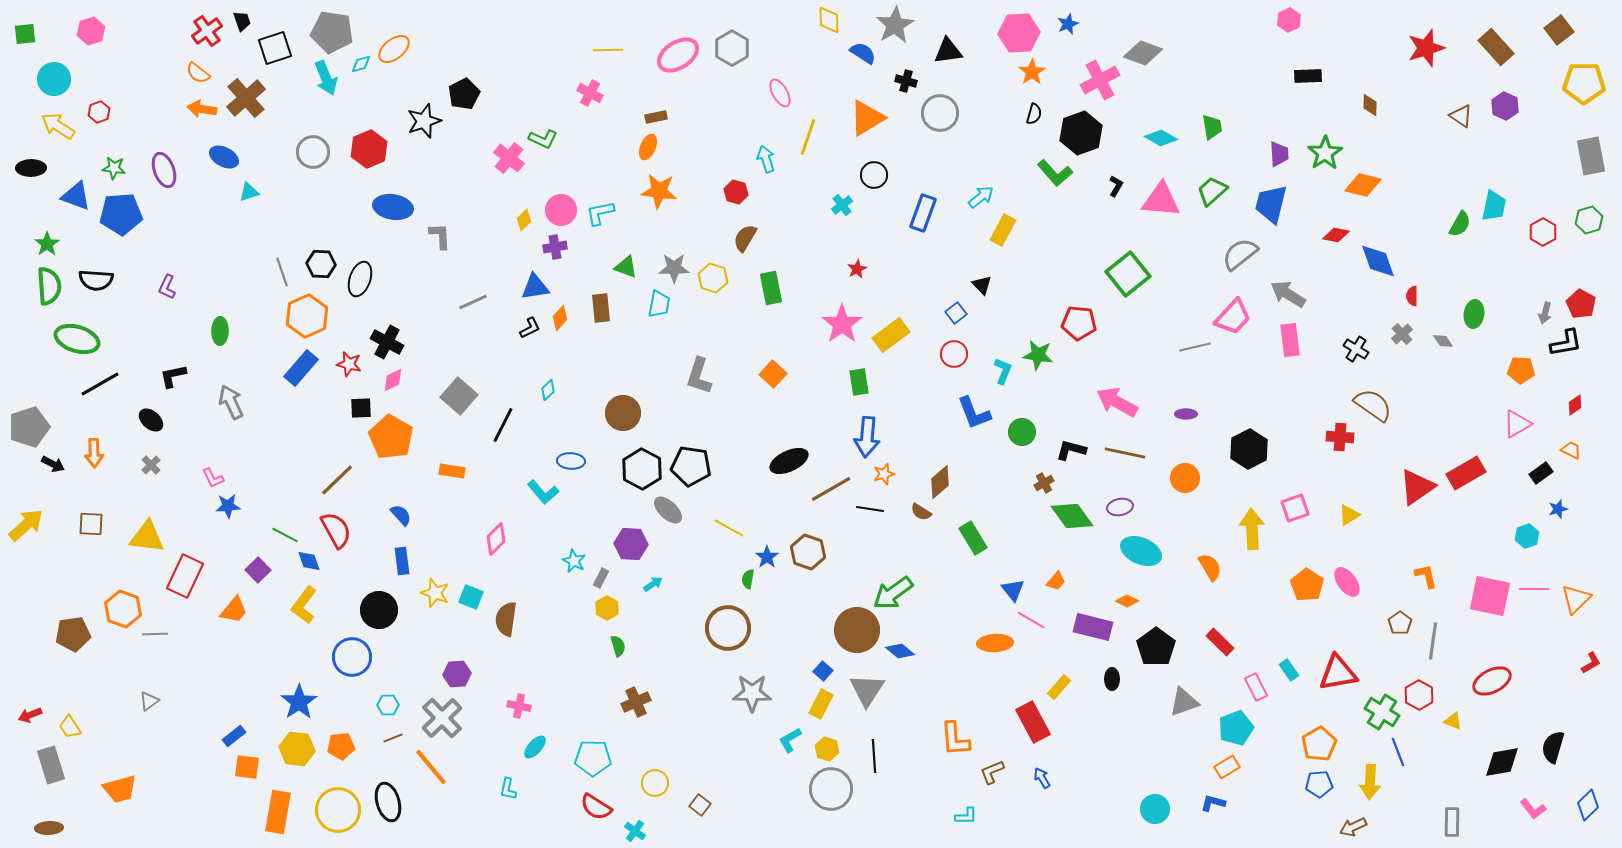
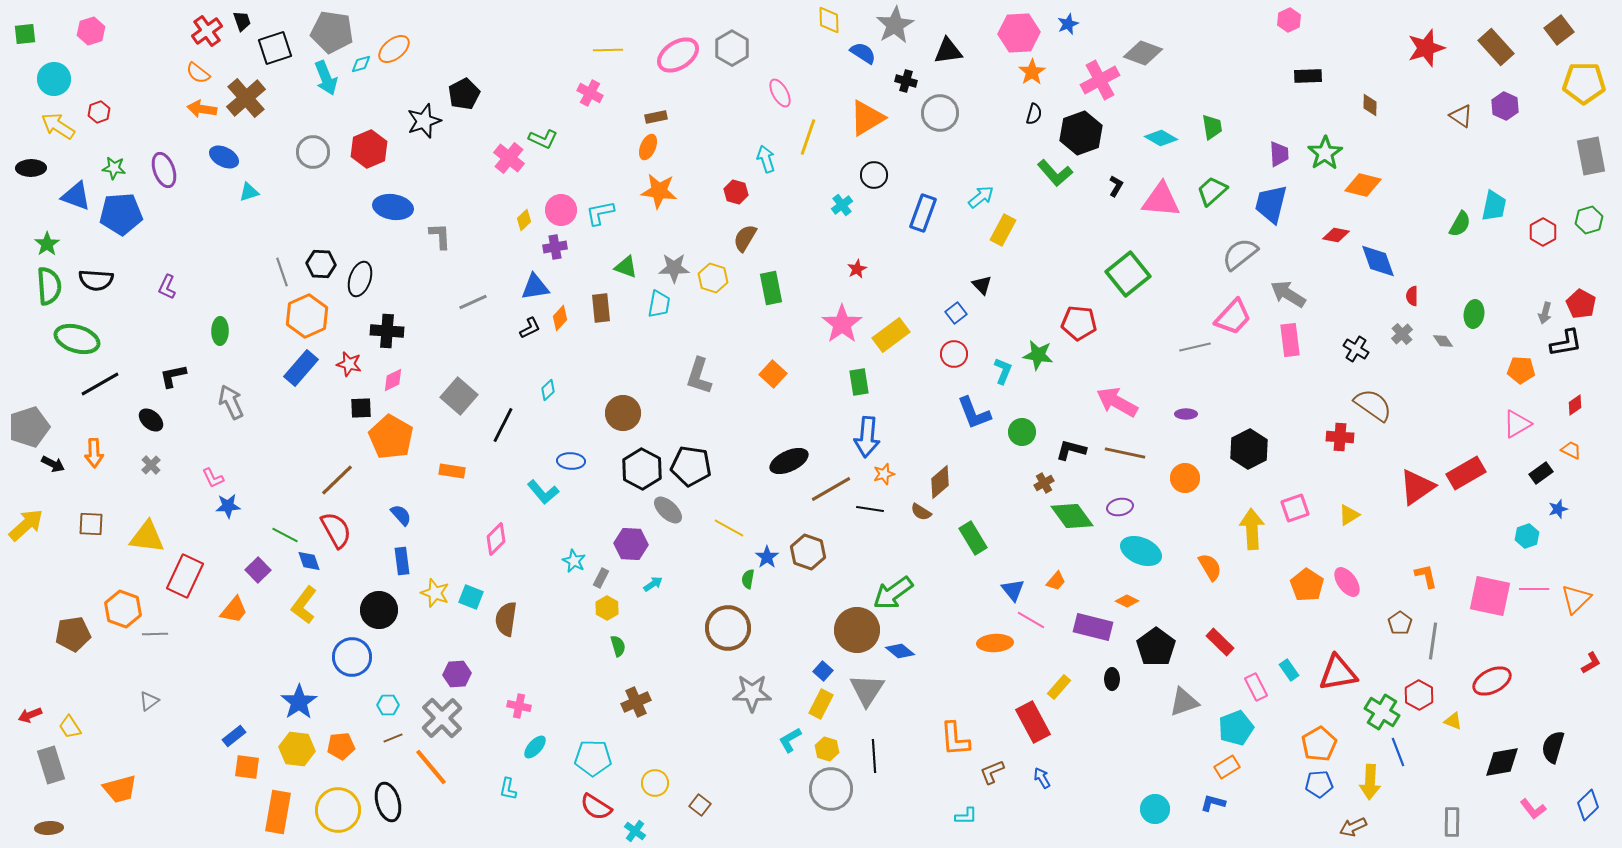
black cross at (387, 342): moved 11 px up; rotated 24 degrees counterclockwise
